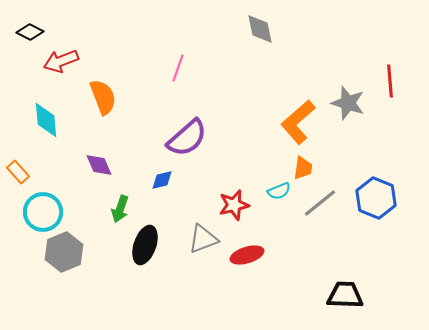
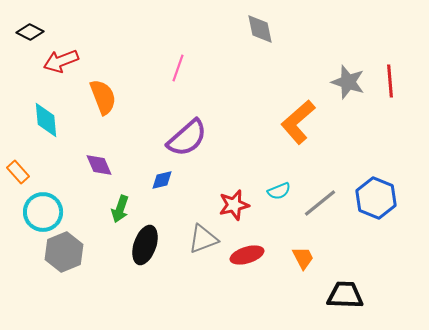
gray star: moved 21 px up
orange trapezoid: moved 90 px down; rotated 35 degrees counterclockwise
